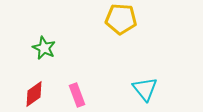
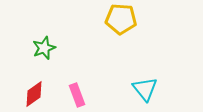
green star: rotated 25 degrees clockwise
